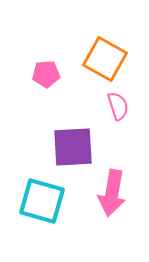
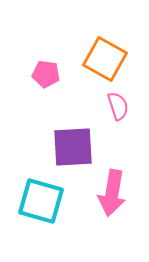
pink pentagon: rotated 12 degrees clockwise
cyan square: moved 1 px left
